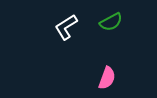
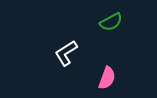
white L-shape: moved 26 px down
